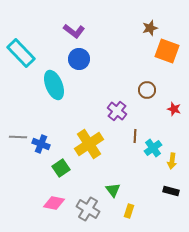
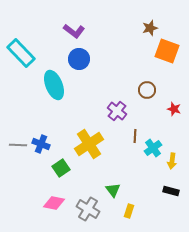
gray line: moved 8 px down
